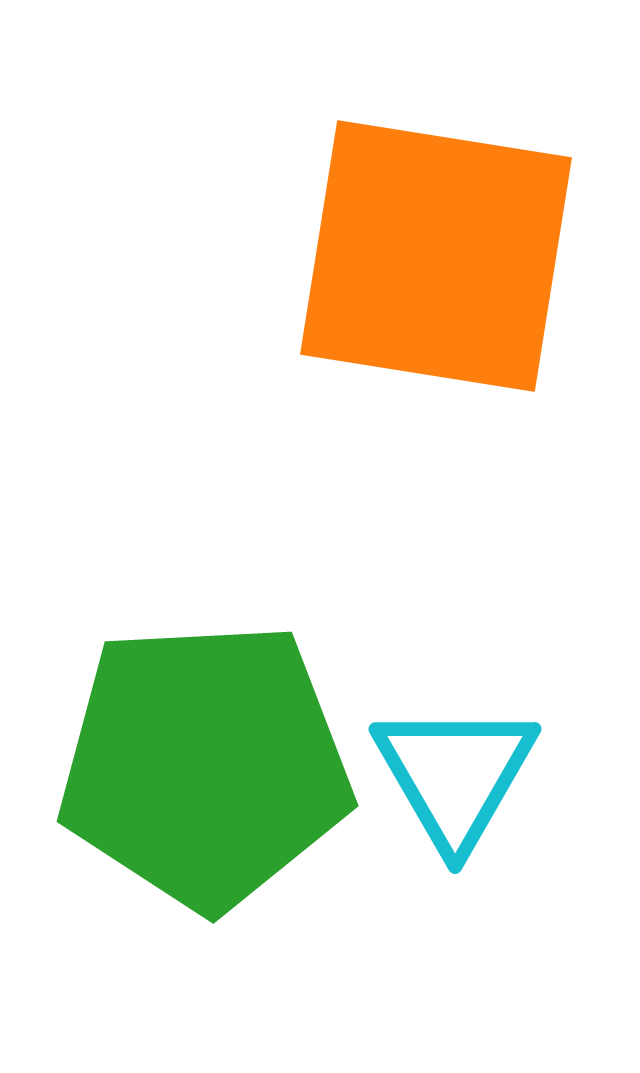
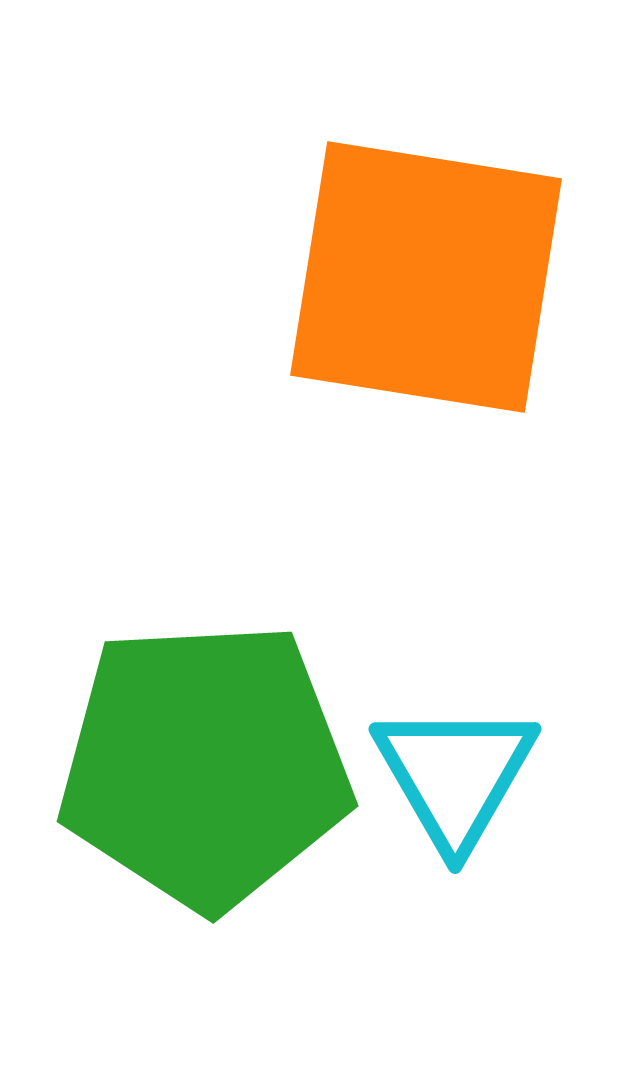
orange square: moved 10 px left, 21 px down
